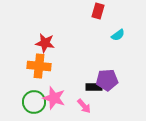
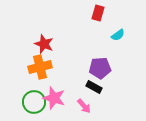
red rectangle: moved 2 px down
red star: moved 1 px left, 1 px down; rotated 12 degrees clockwise
orange cross: moved 1 px right, 1 px down; rotated 20 degrees counterclockwise
purple pentagon: moved 7 px left, 12 px up
black rectangle: rotated 28 degrees clockwise
